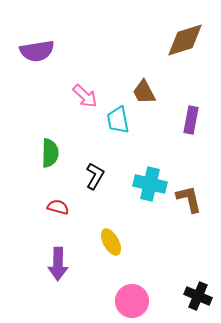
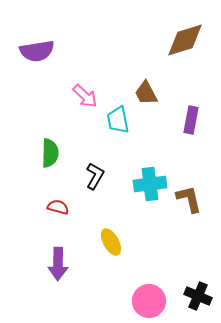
brown trapezoid: moved 2 px right, 1 px down
cyan cross: rotated 20 degrees counterclockwise
pink circle: moved 17 px right
